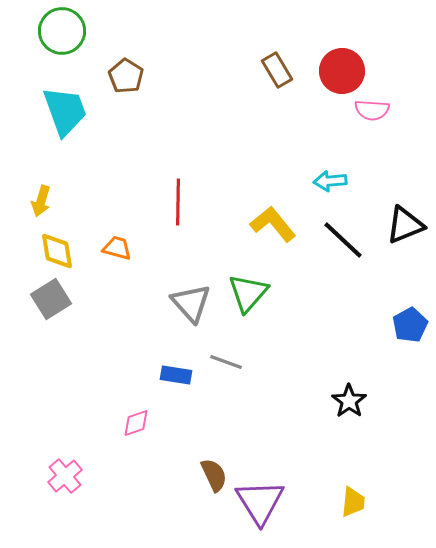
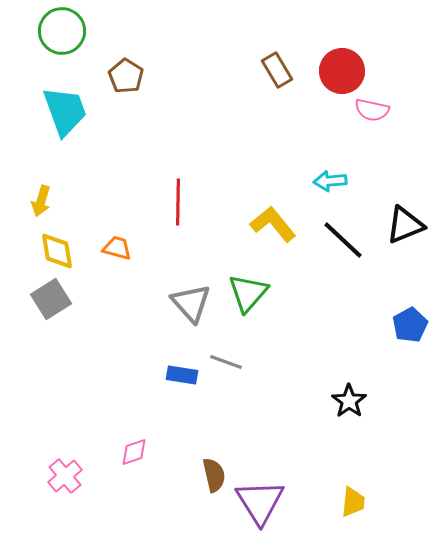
pink semicircle: rotated 8 degrees clockwise
blue rectangle: moved 6 px right
pink diamond: moved 2 px left, 29 px down
brown semicircle: rotated 12 degrees clockwise
